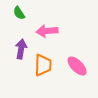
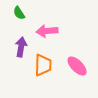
purple arrow: moved 2 px up
